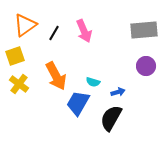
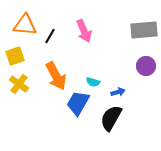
orange triangle: rotated 40 degrees clockwise
black line: moved 4 px left, 3 px down
